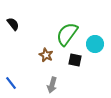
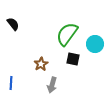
brown star: moved 5 px left, 9 px down; rotated 16 degrees clockwise
black square: moved 2 px left, 1 px up
blue line: rotated 40 degrees clockwise
